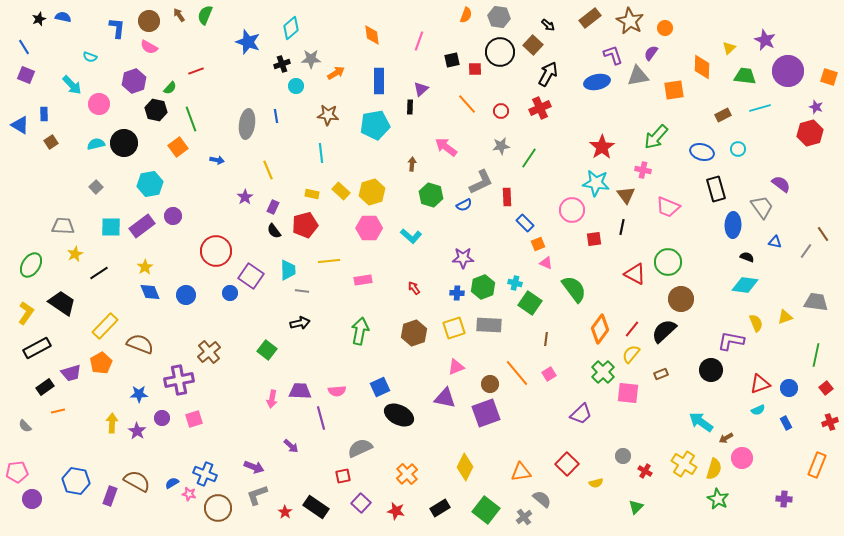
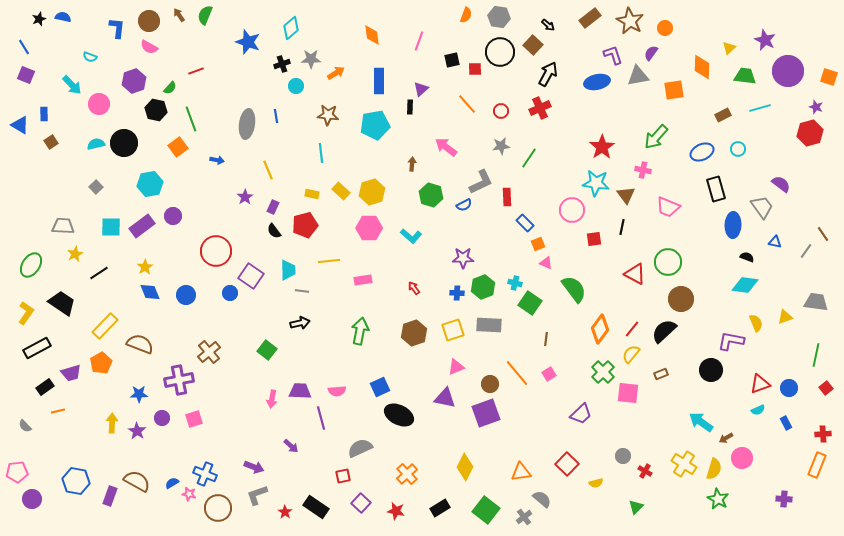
blue ellipse at (702, 152): rotated 40 degrees counterclockwise
yellow square at (454, 328): moved 1 px left, 2 px down
red cross at (830, 422): moved 7 px left, 12 px down; rotated 14 degrees clockwise
